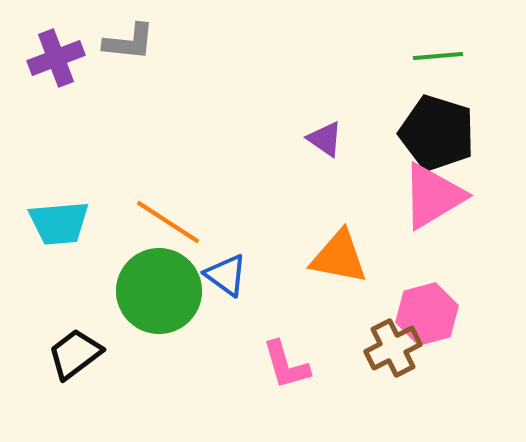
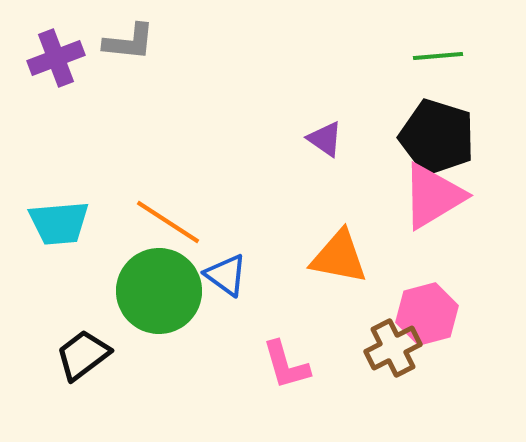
black pentagon: moved 4 px down
black trapezoid: moved 8 px right, 1 px down
